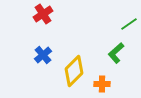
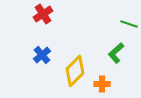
green line: rotated 54 degrees clockwise
blue cross: moved 1 px left
yellow diamond: moved 1 px right
